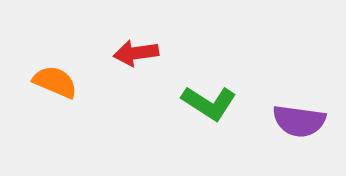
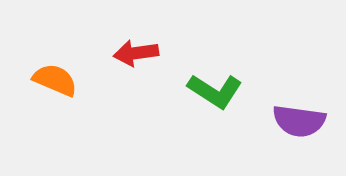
orange semicircle: moved 2 px up
green L-shape: moved 6 px right, 12 px up
